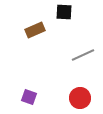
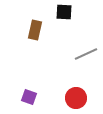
brown rectangle: rotated 54 degrees counterclockwise
gray line: moved 3 px right, 1 px up
red circle: moved 4 px left
